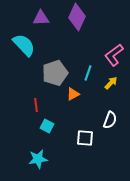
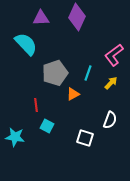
cyan semicircle: moved 2 px right, 1 px up
white square: rotated 12 degrees clockwise
cyan star: moved 23 px left, 22 px up; rotated 18 degrees clockwise
